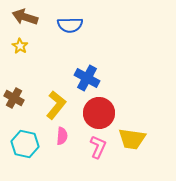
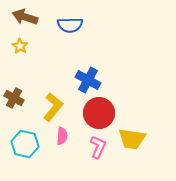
blue cross: moved 1 px right, 2 px down
yellow L-shape: moved 3 px left, 2 px down
